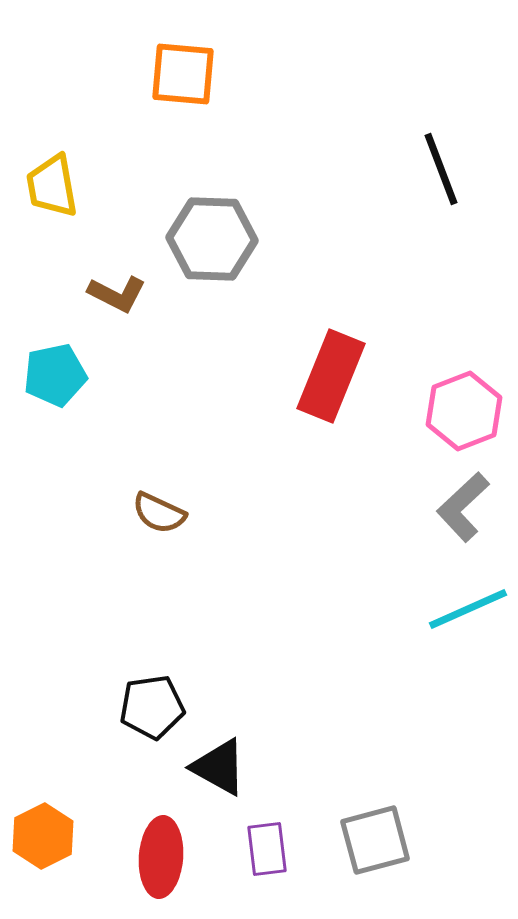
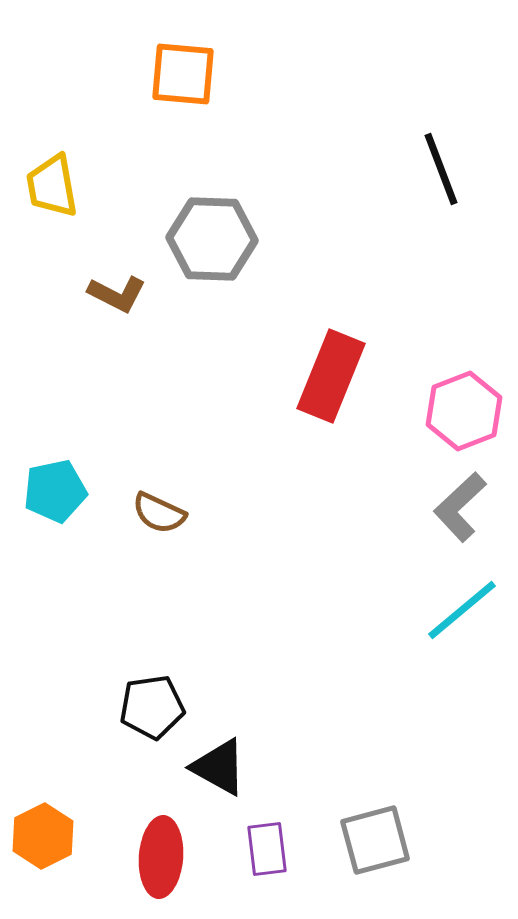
cyan pentagon: moved 116 px down
gray L-shape: moved 3 px left
cyan line: moved 6 px left, 1 px down; rotated 16 degrees counterclockwise
